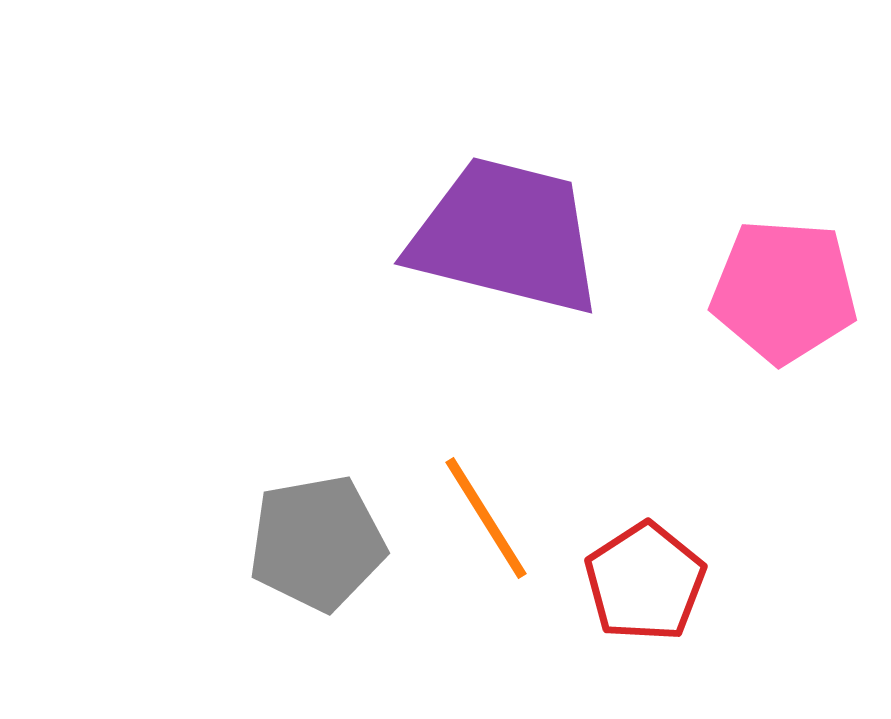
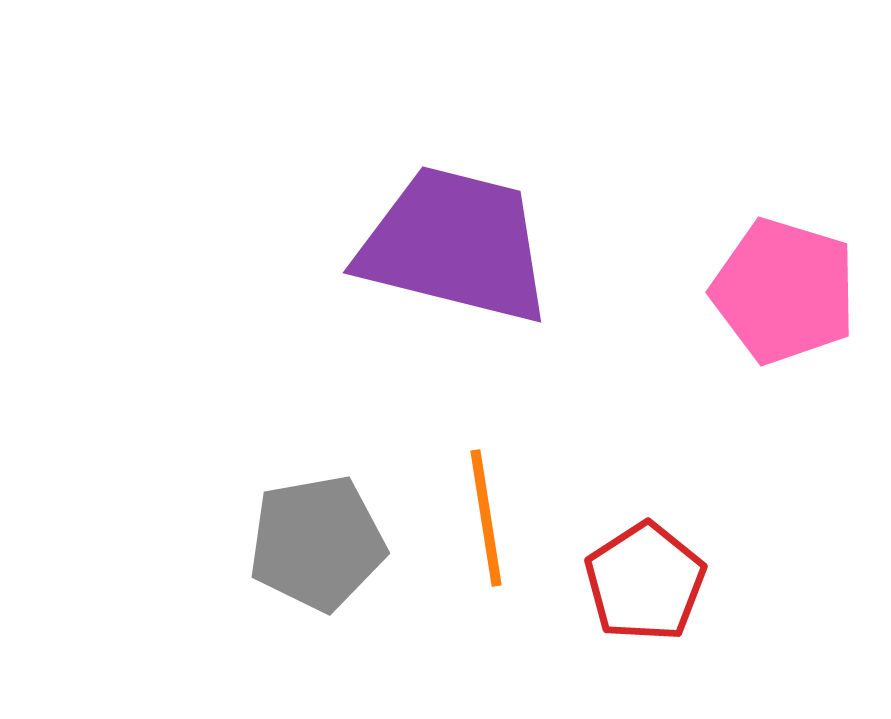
purple trapezoid: moved 51 px left, 9 px down
pink pentagon: rotated 13 degrees clockwise
orange line: rotated 23 degrees clockwise
